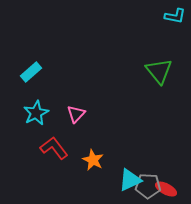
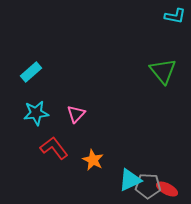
green triangle: moved 4 px right
cyan star: rotated 20 degrees clockwise
red ellipse: moved 1 px right
